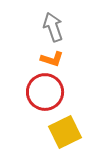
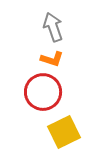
red circle: moved 2 px left
yellow square: moved 1 px left
